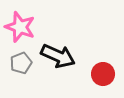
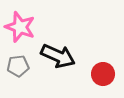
gray pentagon: moved 3 px left, 3 px down; rotated 15 degrees clockwise
